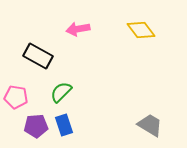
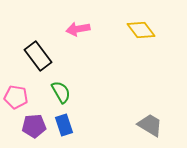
black rectangle: rotated 24 degrees clockwise
green semicircle: rotated 105 degrees clockwise
purple pentagon: moved 2 px left
